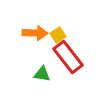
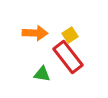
yellow square: moved 12 px right
